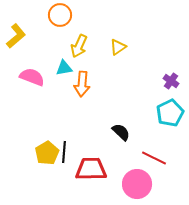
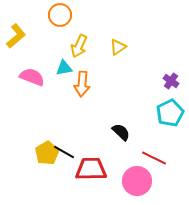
black line: rotated 65 degrees counterclockwise
pink circle: moved 3 px up
